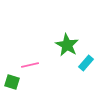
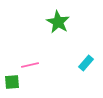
green star: moved 9 px left, 23 px up
green square: rotated 21 degrees counterclockwise
